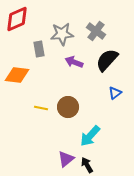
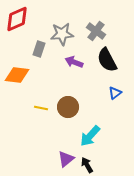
gray rectangle: rotated 28 degrees clockwise
black semicircle: rotated 70 degrees counterclockwise
